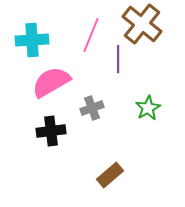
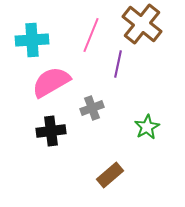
purple line: moved 5 px down; rotated 12 degrees clockwise
green star: moved 1 px left, 19 px down
